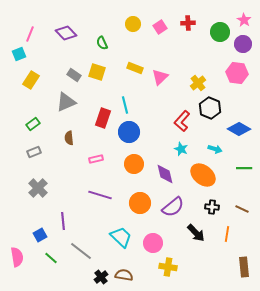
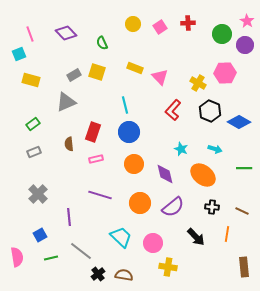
pink star at (244, 20): moved 3 px right, 1 px down
green circle at (220, 32): moved 2 px right, 2 px down
pink line at (30, 34): rotated 42 degrees counterclockwise
purple circle at (243, 44): moved 2 px right, 1 px down
pink hexagon at (237, 73): moved 12 px left; rotated 10 degrees counterclockwise
gray rectangle at (74, 75): rotated 64 degrees counterclockwise
pink triangle at (160, 77): rotated 30 degrees counterclockwise
yellow rectangle at (31, 80): rotated 72 degrees clockwise
yellow cross at (198, 83): rotated 21 degrees counterclockwise
black hexagon at (210, 108): moved 3 px down
red rectangle at (103, 118): moved 10 px left, 14 px down
red L-shape at (182, 121): moved 9 px left, 11 px up
blue diamond at (239, 129): moved 7 px up
brown semicircle at (69, 138): moved 6 px down
gray cross at (38, 188): moved 6 px down
brown line at (242, 209): moved 2 px down
purple line at (63, 221): moved 6 px right, 4 px up
black arrow at (196, 233): moved 4 px down
green line at (51, 258): rotated 56 degrees counterclockwise
black cross at (101, 277): moved 3 px left, 3 px up
